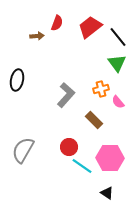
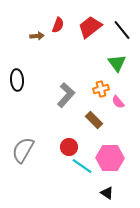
red semicircle: moved 1 px right, 2 px down
black line: moved 4 px right, 7 px up
black ellipse: rotated 15 degrees counterclockwise
